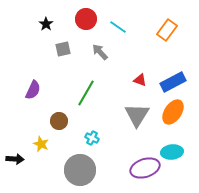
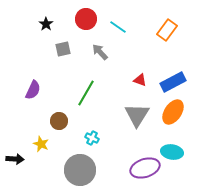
cyan ellipse: rotated 15 degrees clockwise
